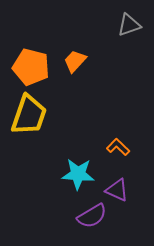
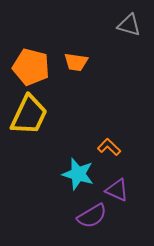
gray triangle: rotated 35 degrees clockwise
orange trapezoid: moved 1 px right, 1 px down; rotated 125 degrees counterclockwise
yellow trapezoid: rotated 6 degrees clockwise
orange L-shape: moved 9 px left
cyan star: rotated 12 degrees clockwise
